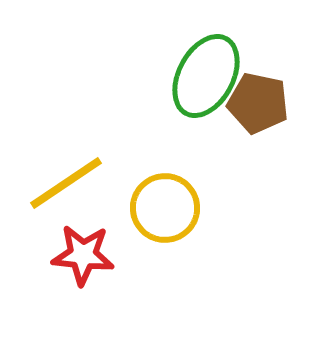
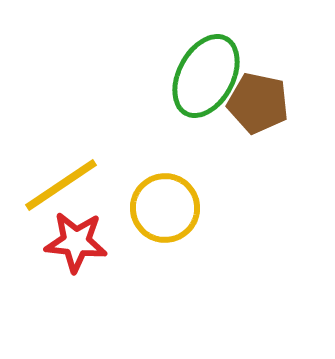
yellow line: moved 5 px left, 2 px down
red star: moved 7 px left, 13 px up
